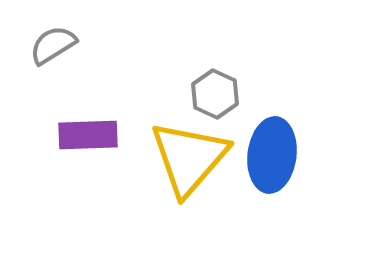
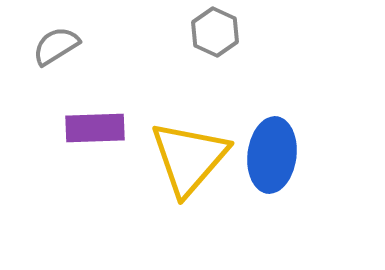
gray semicircle: moved 3 px right, 1 px down
gray hexagon: moved 62 px up
purple rectangle: moved 7 px right, 7 px up
